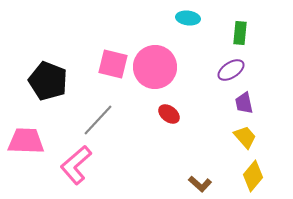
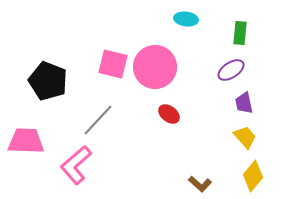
cyan ellipse: moved 2 px left, 1 px down
